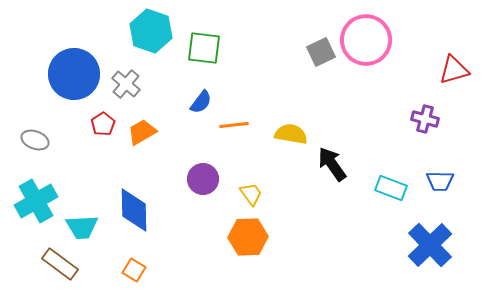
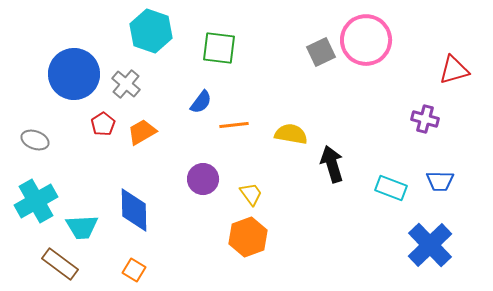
green square: moved 15 px right
black arrow: rotated 18 degrees clockwise
orange hexagon: rotated 18 degrees counterclockwise
